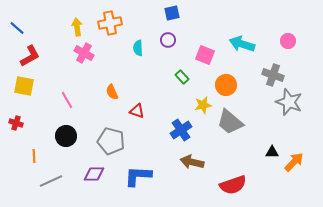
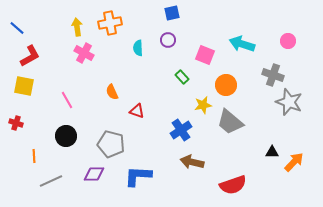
gray pentagon: moved 3 px down
